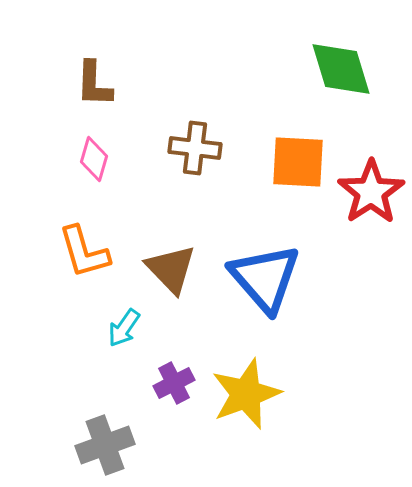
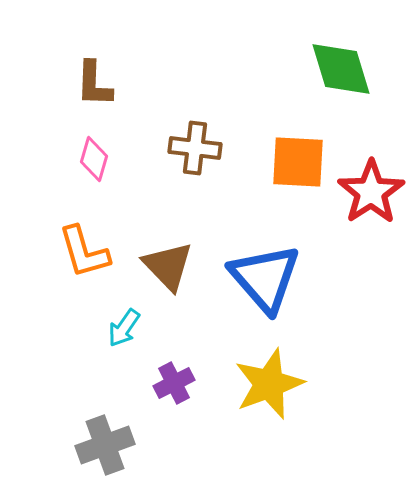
brown triangle: moved 3 px left, 3 px up
yellow star: moved 23 px right, 10 px up
